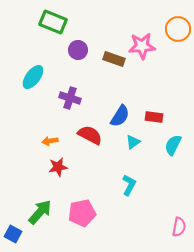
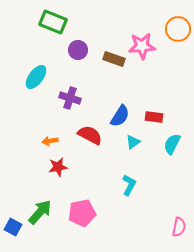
cyan ellipse: moved 3 px right
cyan semicircle: moved 1 px left, 1 px up
blue square: moved 7 px up
